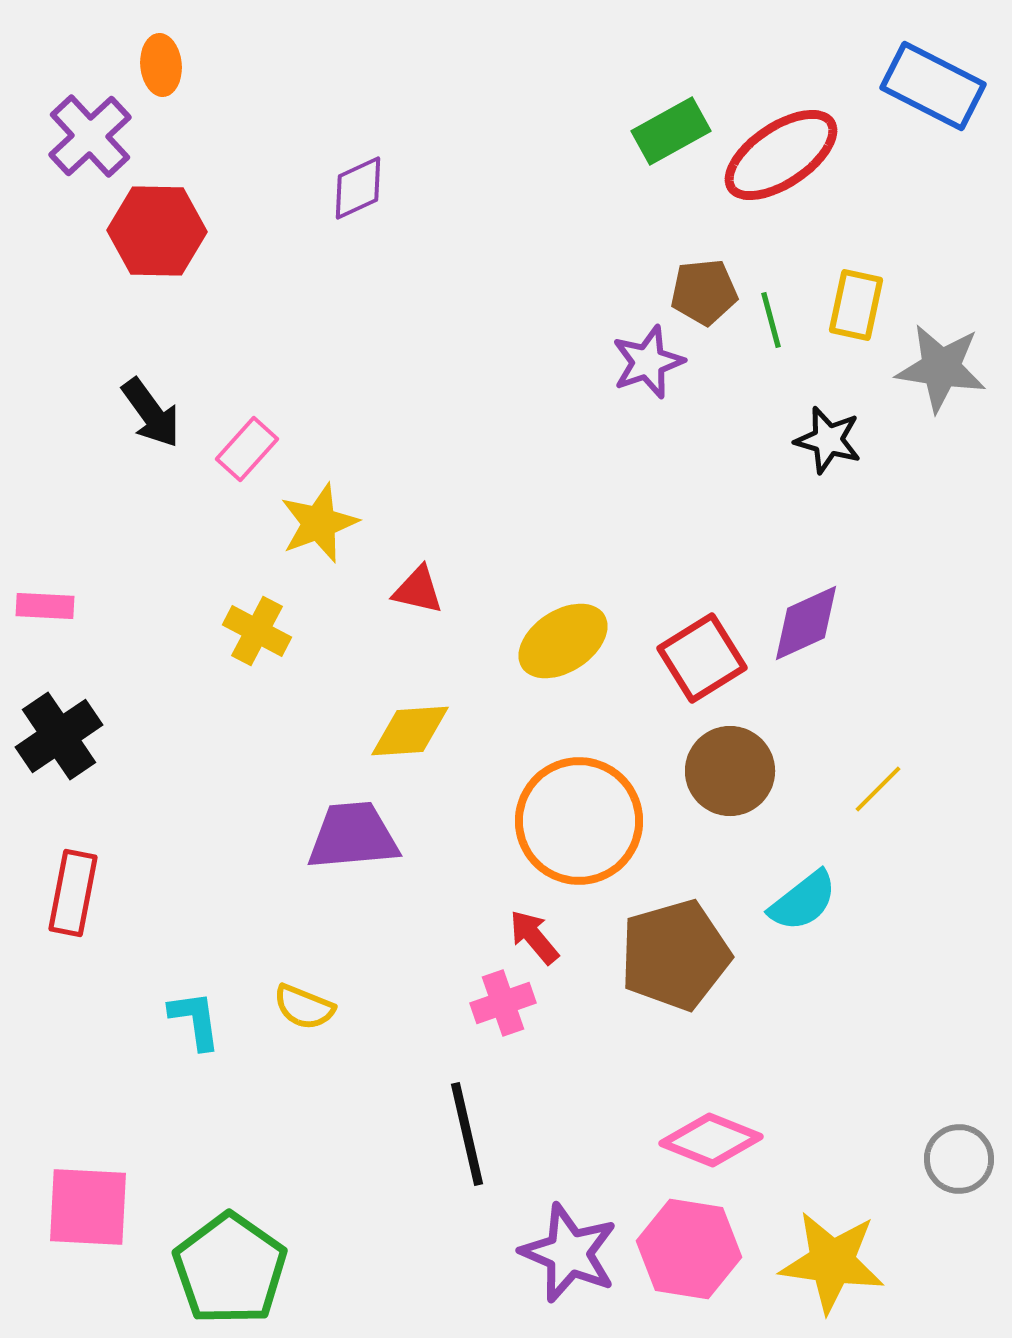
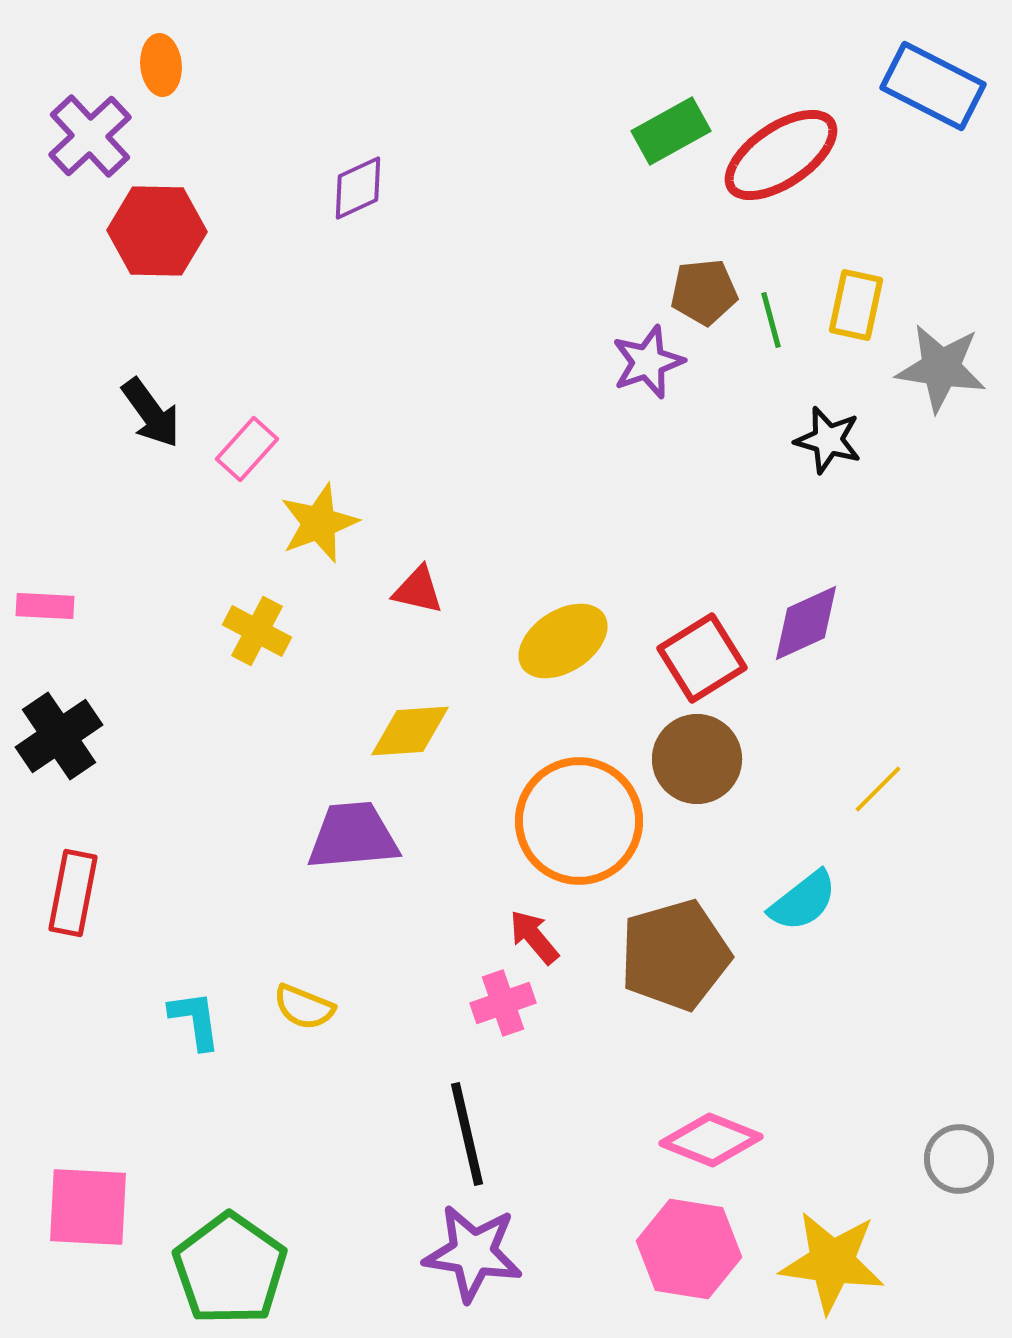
brown circle at (730, 771): moved 33 px left, 12 px up
purple star at (569, 1253): moved 96 px left; rotated 14 degrees counterclockwise
